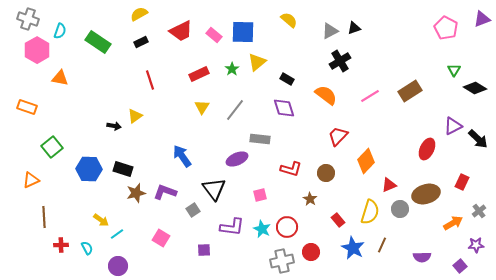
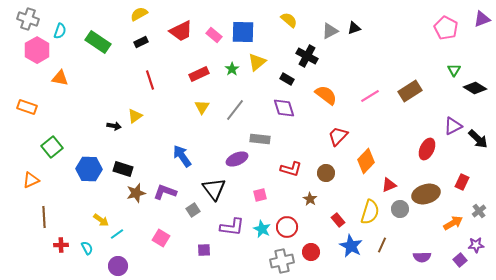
black cross at (340, 61): moved 33 px left, 5 px up; rotated 30 degrees counterclockwise
blue star at (353, 248): moved 2 px left, 2 px up
purple square at (460, 266): moved 6 px up
